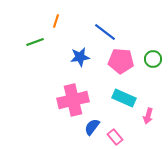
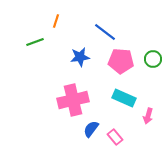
blue semicircle: moved 1 px left, 2 px down
